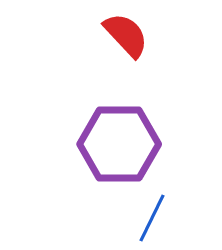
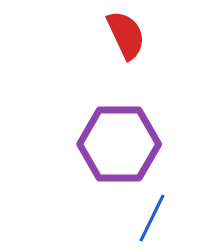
red semicircle: rotated 18 degrees clockwise
